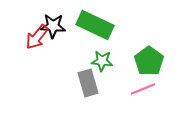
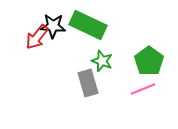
green rectangle: moved 7 px left
green star: rotated 15 degrees clockwise
